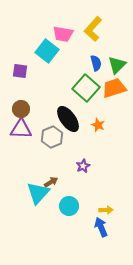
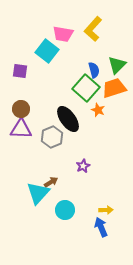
blue semicircle: moved 2 px left, 7 px down
orange star: moved 15 px up
cyan circle: moved 4 px left, 4 px down
